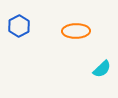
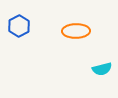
cyan semicircle: rotated 30 degrees clockwise
